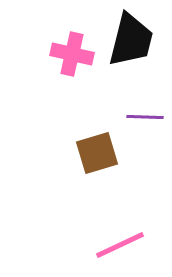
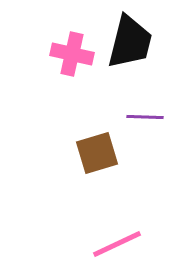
black trapezoid: moved 1 px left, 2 px down
pink line: moved 3 px left, 1 px up
